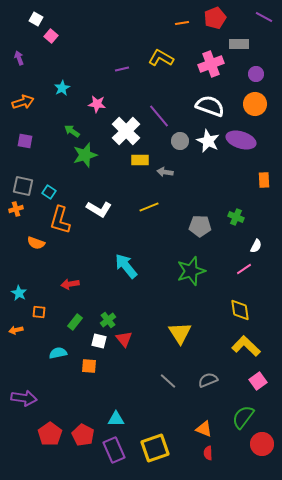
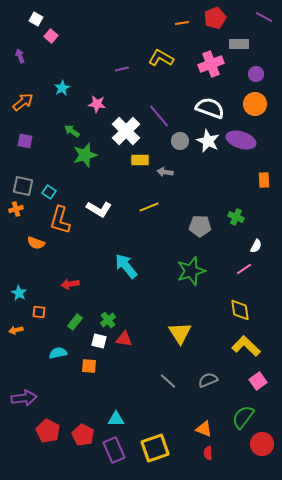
purple arrow at (19, 58): moved 1 px right, 2 px up
orange arrow at (23, 102): rotated 20 degrees counterclockwise
white semicircle at (210, 106): moved 2 px down
red triangle at (124, 339): rotated 42 degrees counterclockwise
purple arrow at (24, 398): rotated 15 degrees counterclockwise
red pentagon at (50, 434): moved 2 px left, 3 px up; rotated 10 degrees counterclockwise
